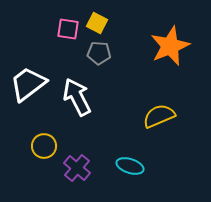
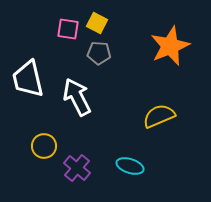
white trapezoid: moved 5 px up; rotated 66 degrees counterclockwise
